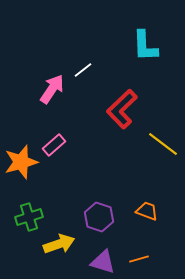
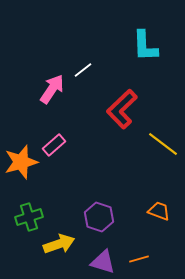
orange trapezoid: moved 12 px right
